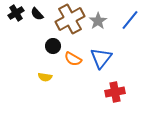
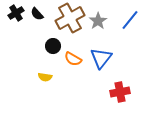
brown cross: moved 1 px up
red cross: moved 5 px right
